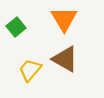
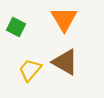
green square: rotated 24 degrees counterclockwise
brown triangle: moved 3 px down
